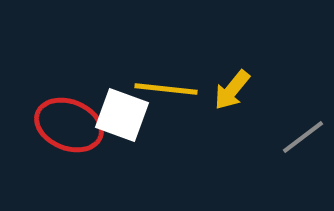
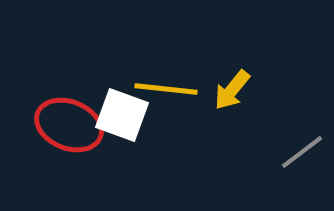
gray line: moved 1 px left, 15 px down
